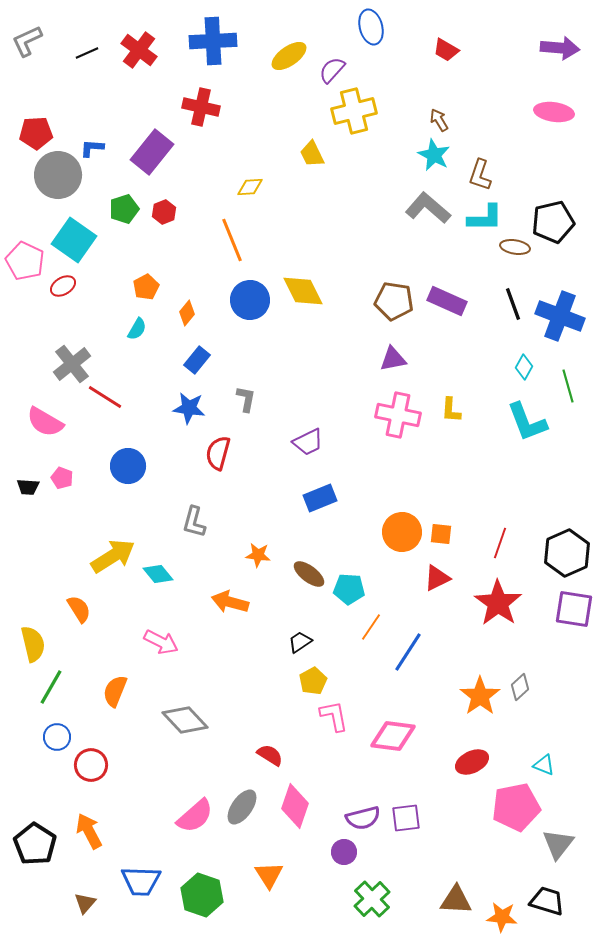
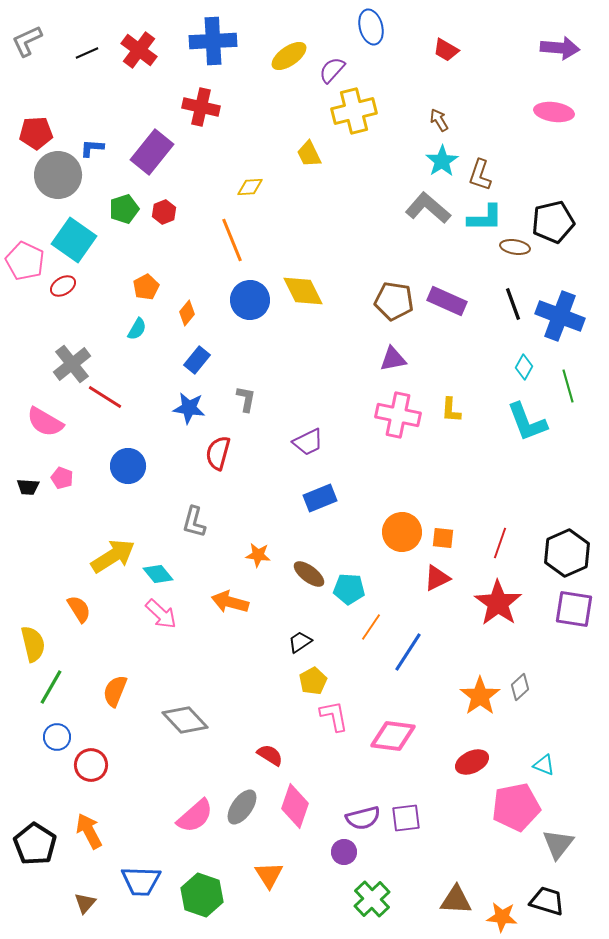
yellow trapezoid at (312, 154): moved 3 px left
cyan star at (434, 155): moved 8 px right, 6 px down; rotated 12 degrees clockwise
orange square at (441, 534): moved 2 px right, 4 px down
pink arrow at (161, 642): moved 28 px up; rotated 16 degrees clockwise
